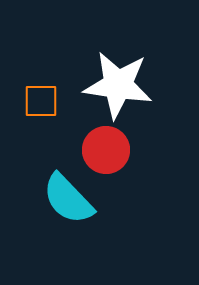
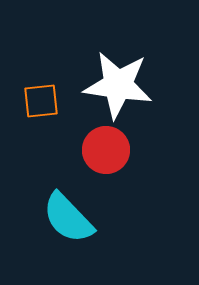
orange square: rotated 6 degrees counterclockwise
cyan semicircle: moved 19 px down
